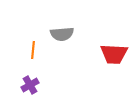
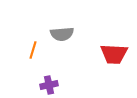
orange line: rotated 12 degrees clockwise
purple cross: moved 19 px right; rotated 18 degrees clockwise
